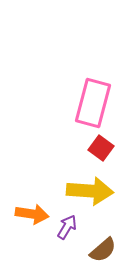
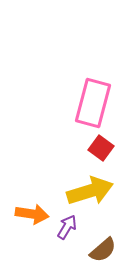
yellow arrow: rotated 21 degrees counterclockwise
